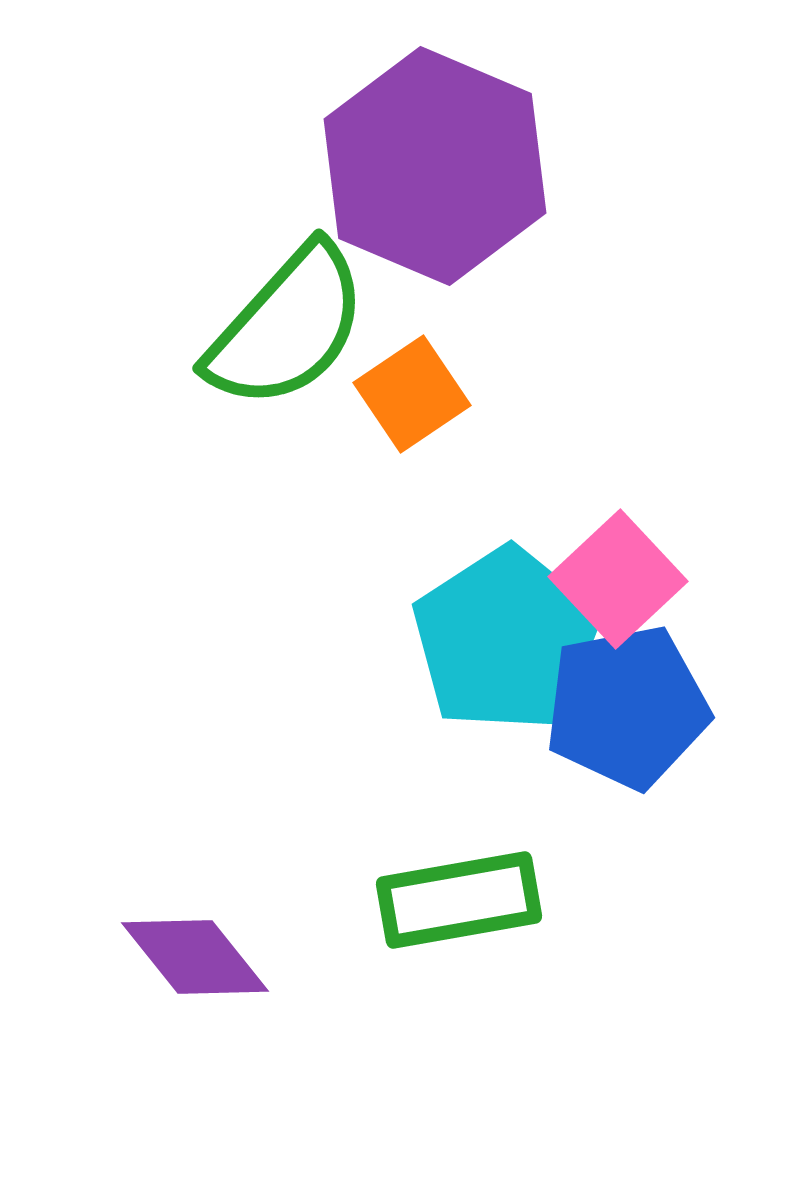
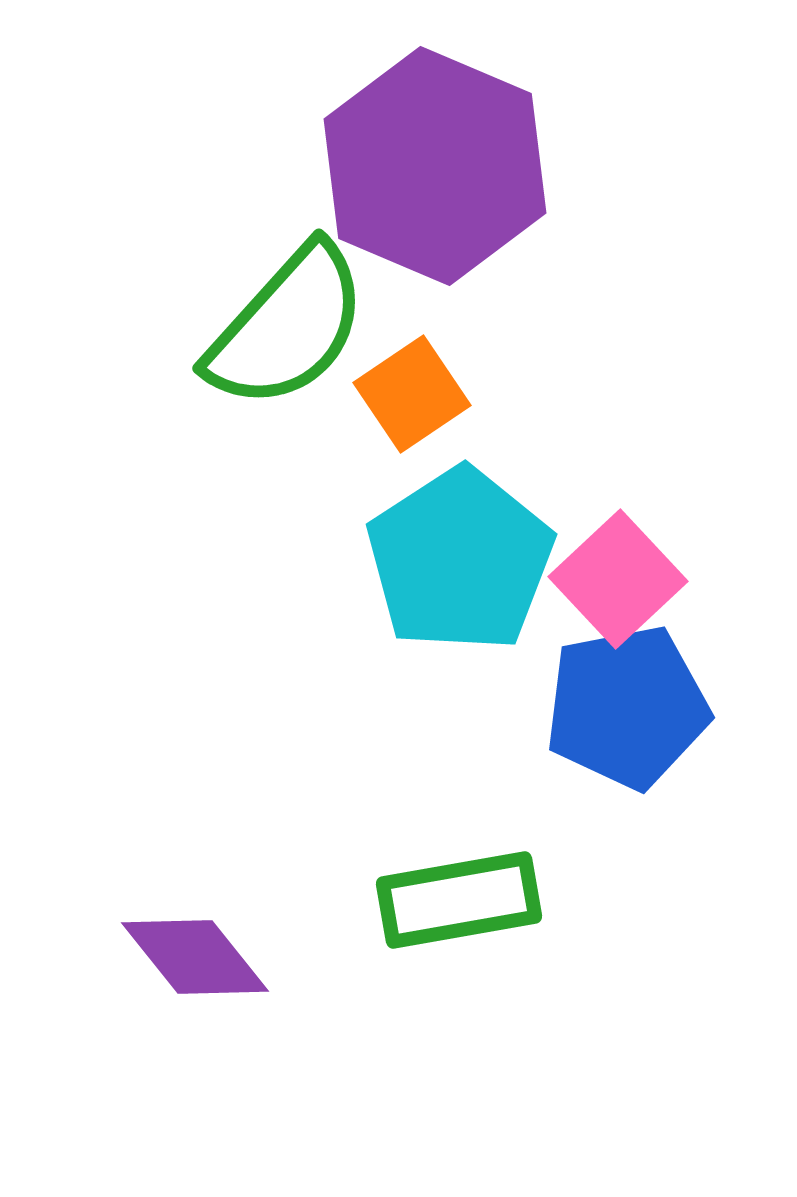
cyan pentagon: moved 46 px left, 80 px up
